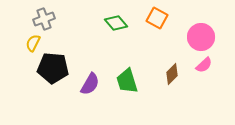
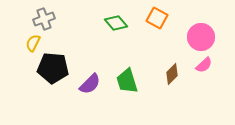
purple semicircle: rotated 15 degrees clockwise
